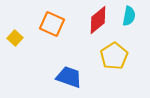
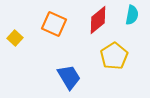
cyan semicircle: moved 3 px right, 1 px up
orange square: moved 2 px right
blue trapezoid: rotated 40 degrees clockwise
